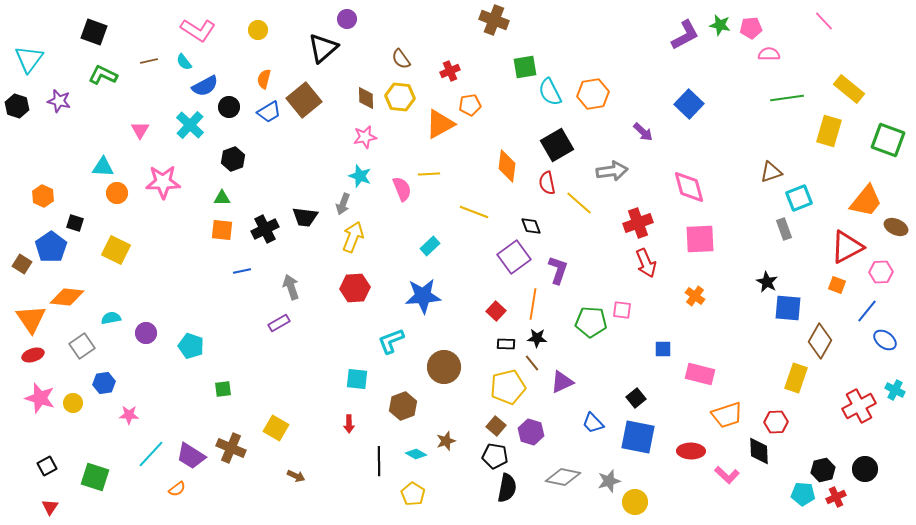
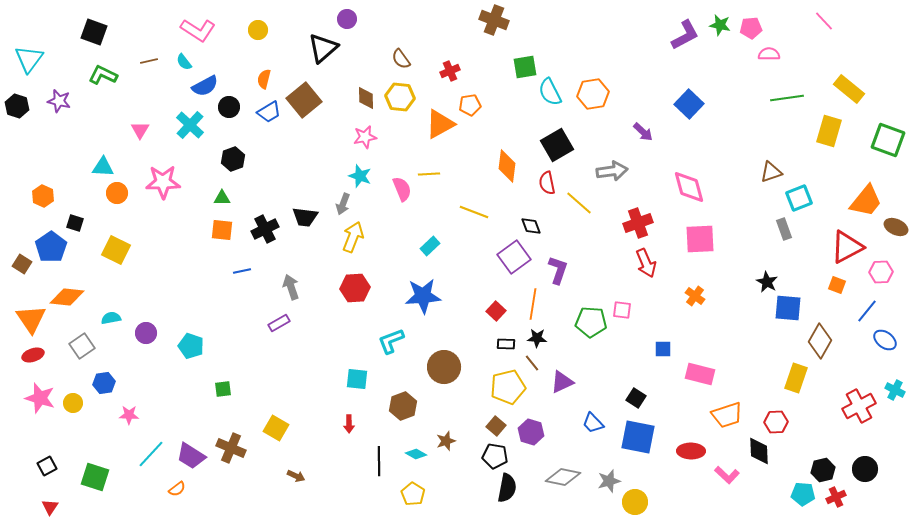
black square at (636, 398): rotated 18 degrees counterclockwise
